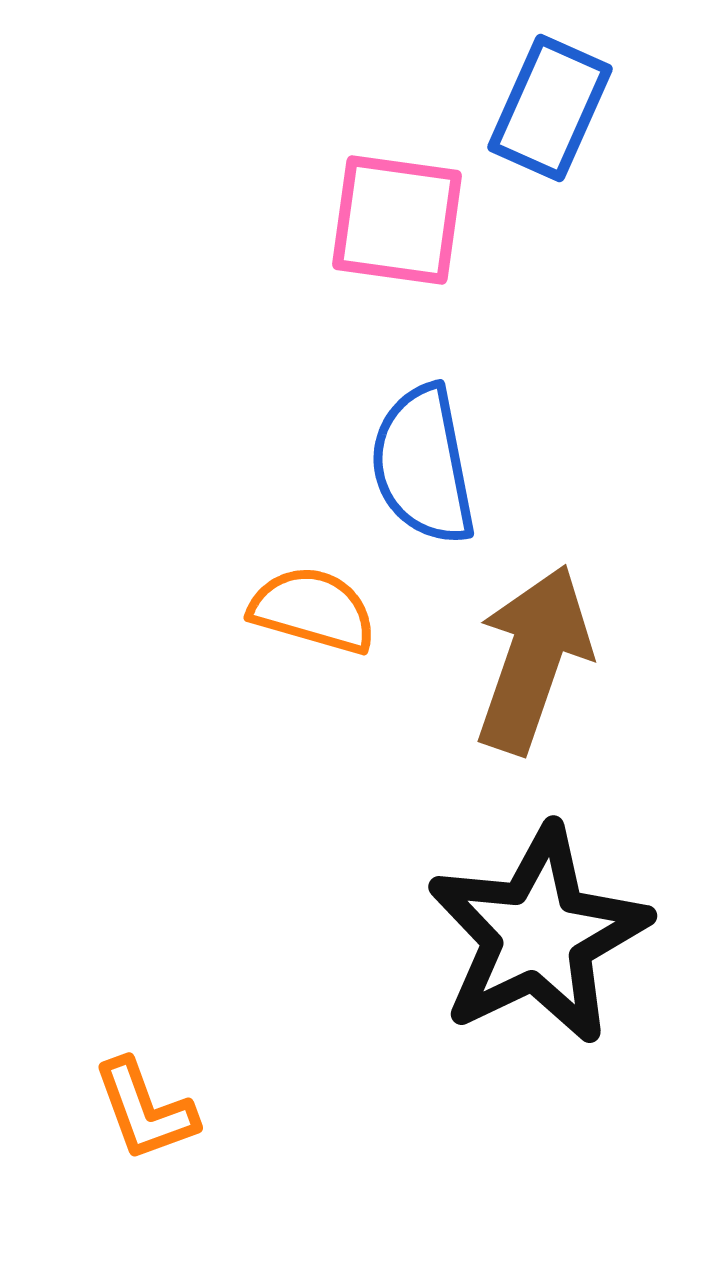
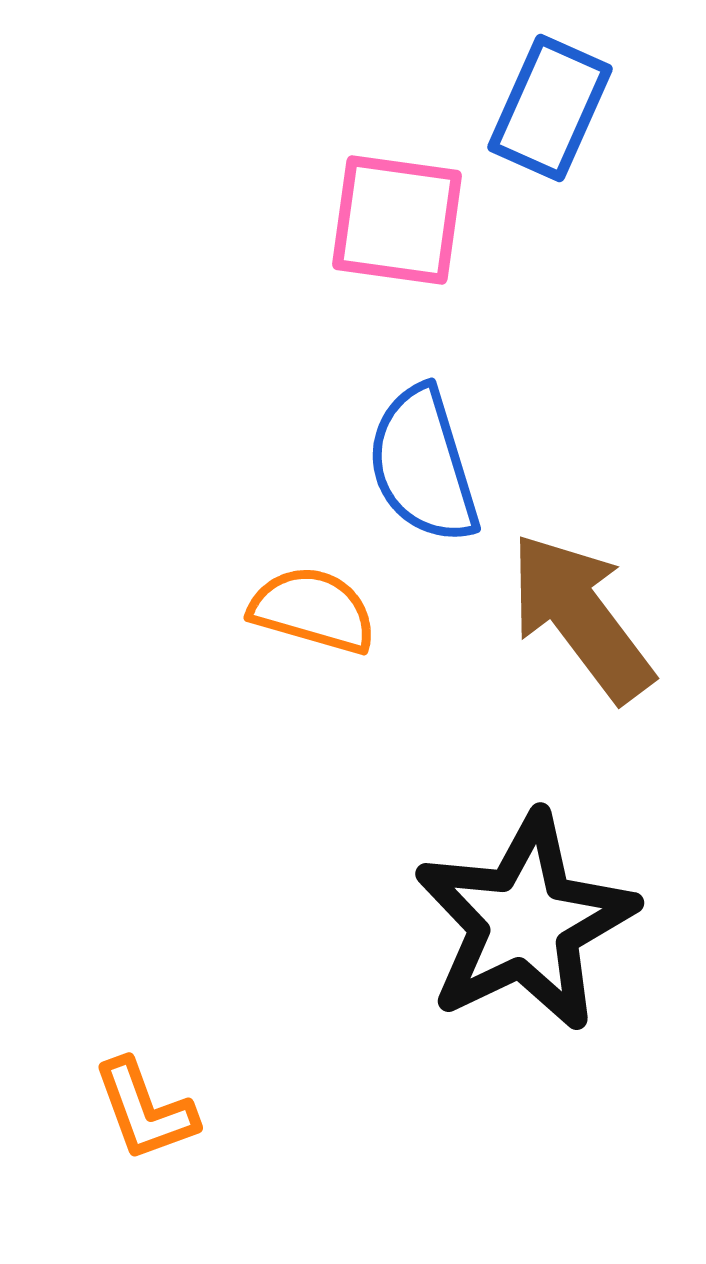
blue semicircle: rotated 6 degrees counterclockwise
brown arrow: moved 48 px right, 42 px up; rotated 56 degrees counterclockwise
black star: moved 13 px left, 13 px up
